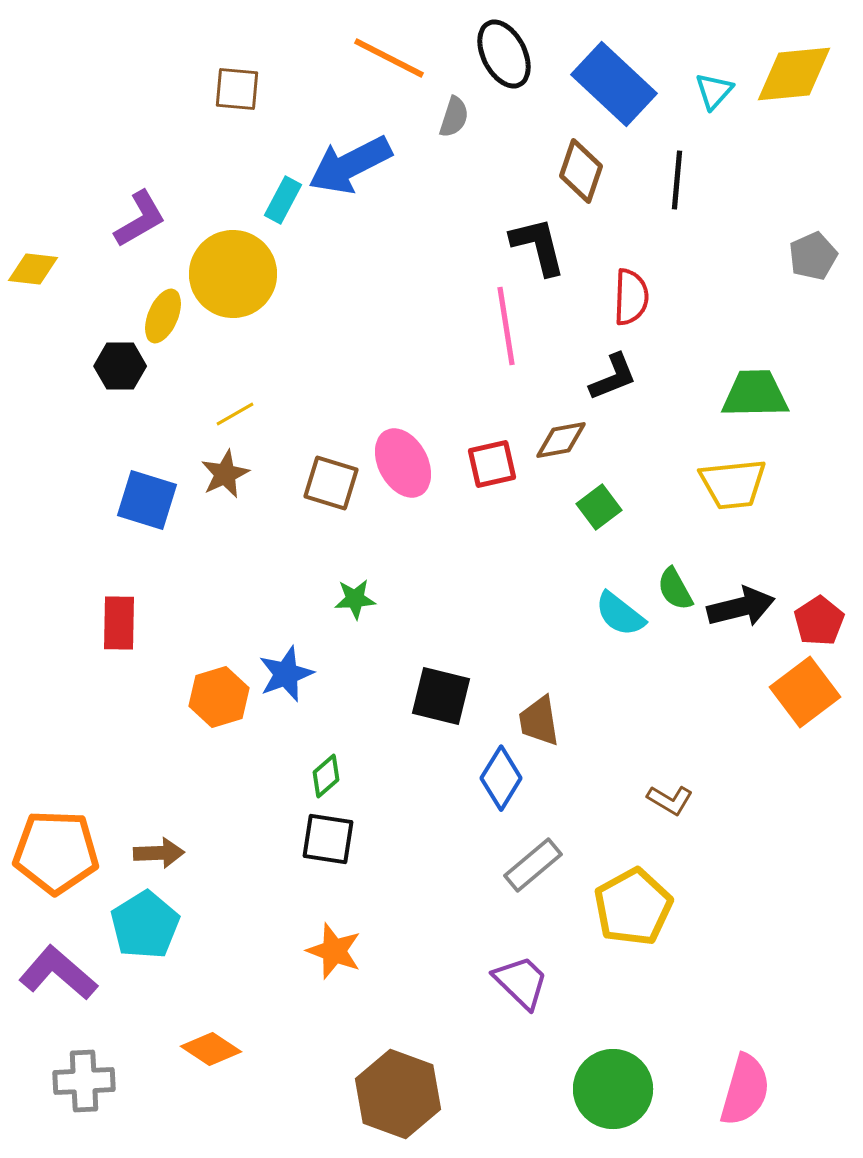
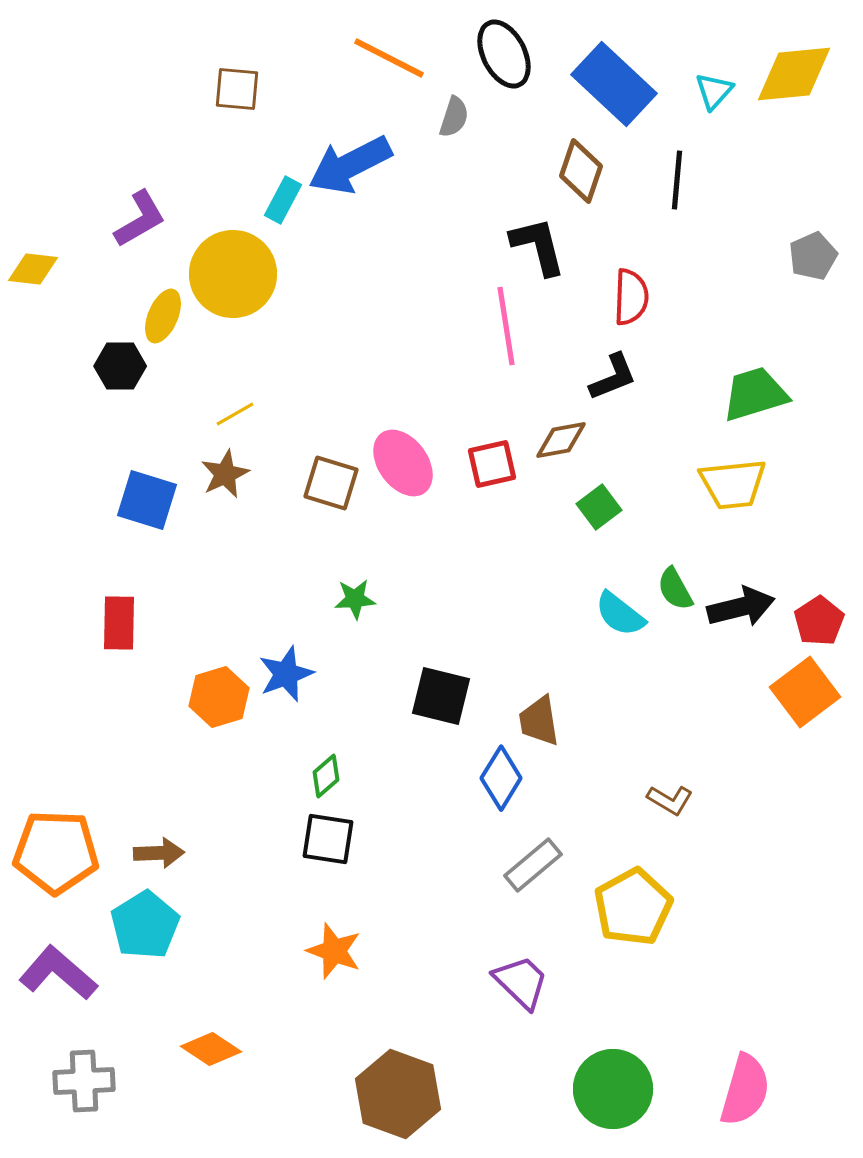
green trapezoid at (755, 394): rotated 16 degrees counterclockwise
pink ellipse at (403, 463): rotated 8 degrees counterclockwise
